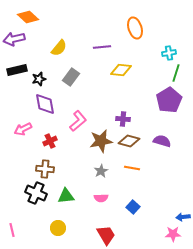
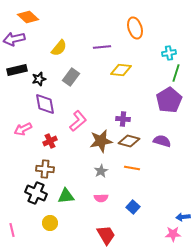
yellow circle: moved 8 px left, 5 px up
